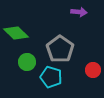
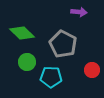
green diamond: moved 6 px right
gray pentagon: moved 3 px right, 5 px up; rotated 8 degrees counterclockwise
red circle: moved 1 px left
cyan pentagon: rotated 15 degrees counterclockwise
